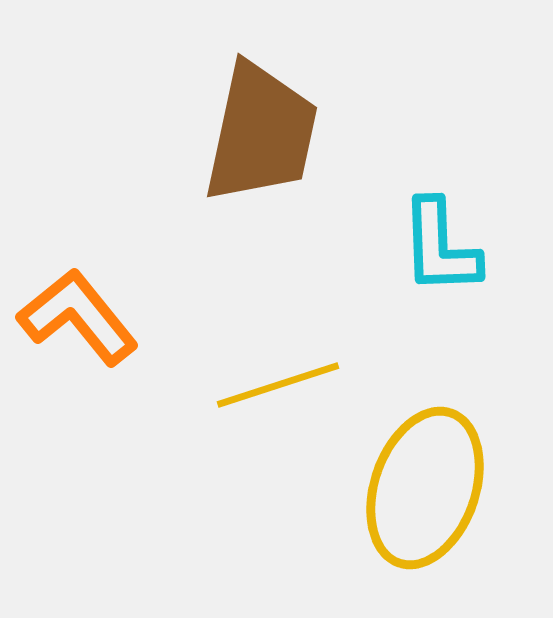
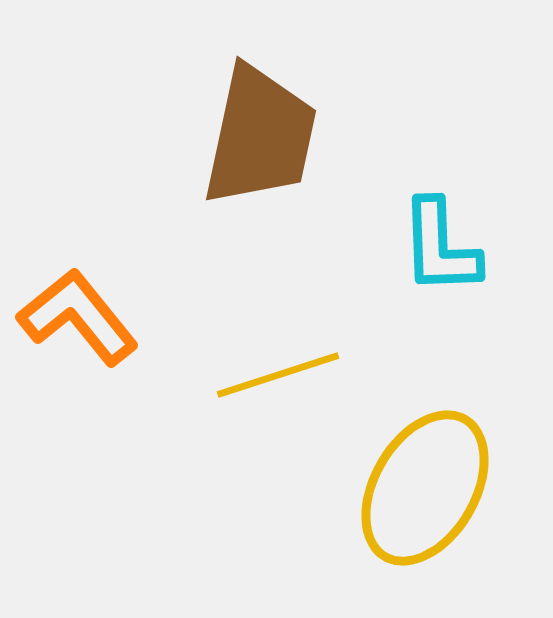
brown trapezoid: moved 1 px left, 3 px down
yellow line: moved 10 px up
yellow ellipse: rotated 11 degrees clockwise
